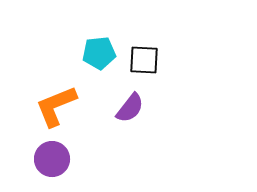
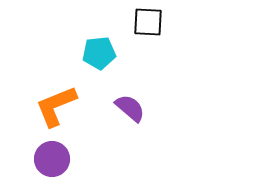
black square: moved 4 px right, 38 px up
purple semicircle: rotated 88 degrees counterclockwise
